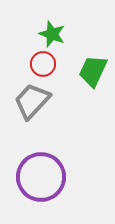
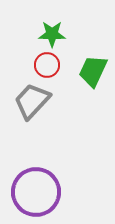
green star: rotated 20 degrees counterclockwise
red circle: moved 4 px right, 1 px down
purple circle: moved 5 px left, 15 px down
